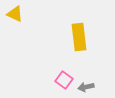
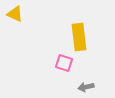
pink square: moved 17 px up; rotated 18 degrees counterclockwise
